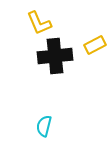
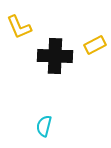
yellow L-shape: moved 20 px left, 4 px down
black cross: rotated 8 degrees clockwise
